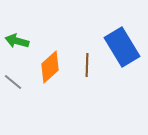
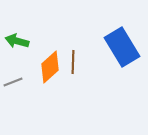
brown line: moved 14 px left, 3 px up
gray line: rotated 60 degrees counterclockwise
